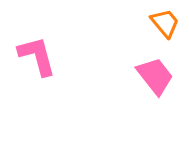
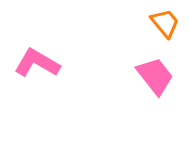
pink L-shape: moved 7 px down; rotated 45 degrees counterclockwise
